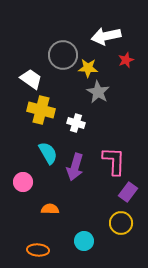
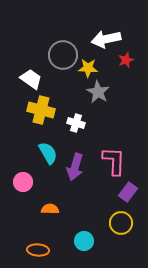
white arrow: moved 3 px down
